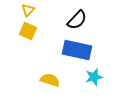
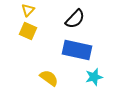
black semicircle: moved 2 px left, 1 px up
yellow semicircle: moved 1 px left, 2 px up; rotated 18 degrees clockwise
